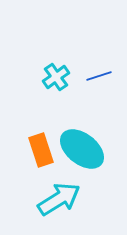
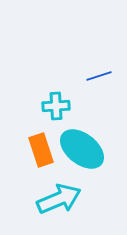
cyan cross: moved 29 px down; rotated 32 degrees clockwise
cyan arrow: rotated 9 degrees clockwise
